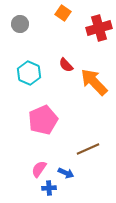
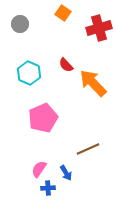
orange arrow: moved 1 px left, 1 px down
pink pentagon: moved 2 px up
blue arrow: rotated 35 degrees clockwise
blue cross: moved 1 px left
